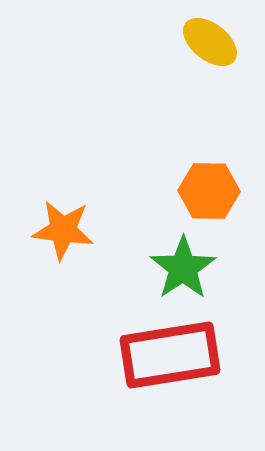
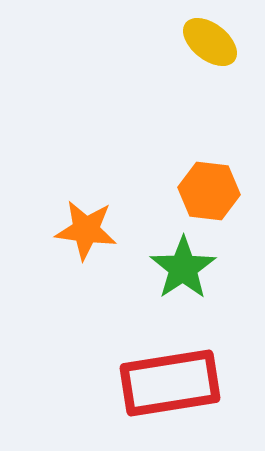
orange hexagon: rotated 6 degrees clockwise
orange star: moved 23 px right
red rectangle: moved 28 px down
